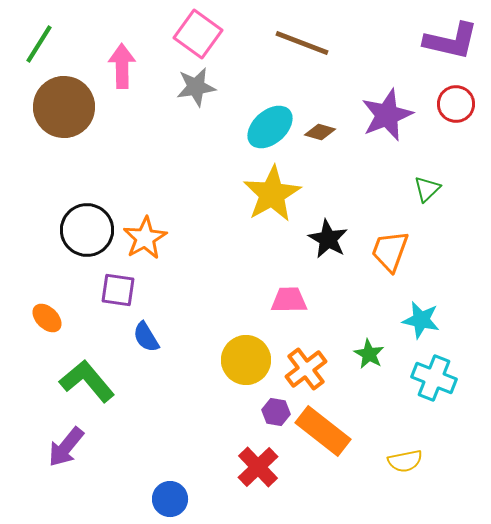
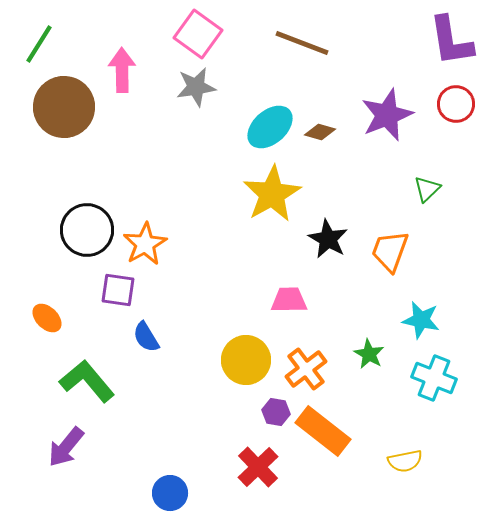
purple L-shape: rotated 68 degrees clockwise
pink arrow: moved 4 px down
orange star: moved 6 px down
blue circle: moved 6 px up
